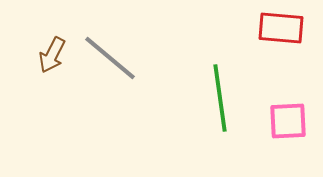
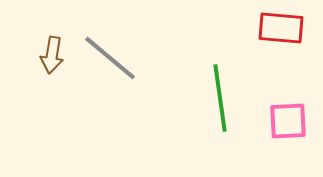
brown arrow: rotated 18 degrees counterclockwise
